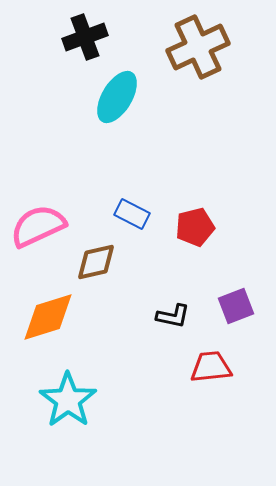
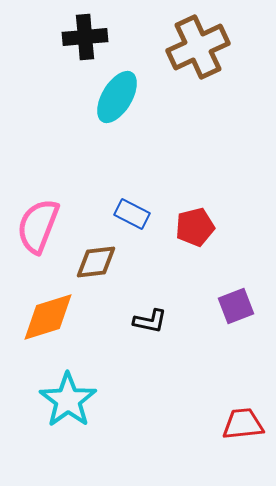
black cross: rotated 15 degrees clockwise
pink semicircle: rotated 44 degrees counterclockwise
brown diamond: rotated 6 degrees clockwise
black L-shape: moved 23 px left, 5 px down
red trapezoid: moved 32 px right, 57 px down
